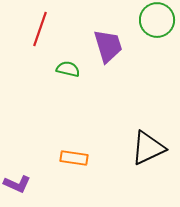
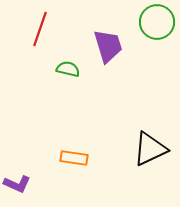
green circle: moved 2 px down
black triangle: moved 2 px right, 1 px down
